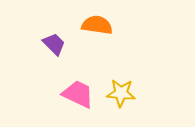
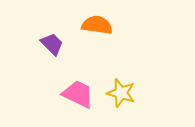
purple trapezoid: moved 2 px left
yellow star: rotated 12 degrees clockwise
